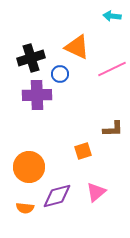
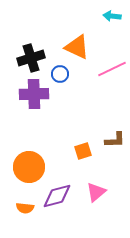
purple cross: moved 3 px left, 1 px up
brown L-shape: moved 2 px right, 11 px down
